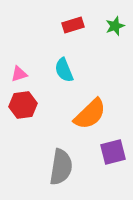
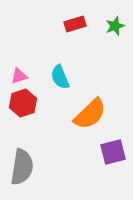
red rectangle: moved 2 px right, 1 px up
cyan semicircle: moved 4 px left, 7 px down
pink triangle: moved 2 px down
red hexagon: moved 2 px up; rotated 12 degrees counterclockwise
gray semicircle: moved 39 px left
